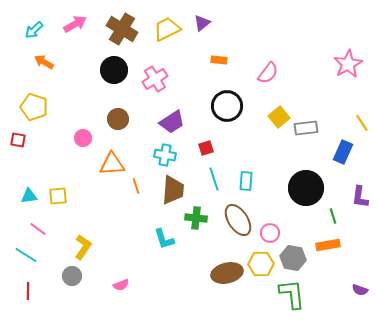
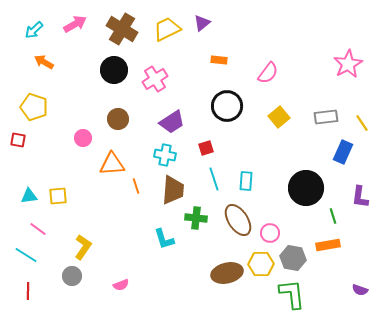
gray rectangle at (306, 128): moved 20 px right, 11 px up
